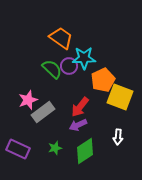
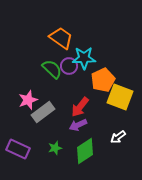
white arrow: rotated 49 degrees clockwise
